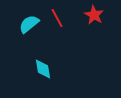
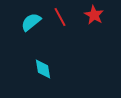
red line: moved 3 px right, 1 px up
cyan semicircle: moved 2 px right, 2 px up
